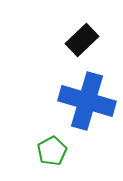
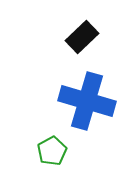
black rectangle: moved 3 px up
